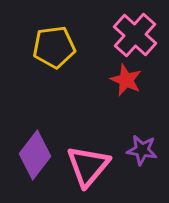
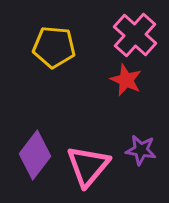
yellow pentagon: rotated 12 degrees clockwise
purple star: moved 1 px left
